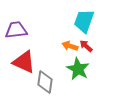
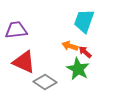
red arrow: moved 1 px left, 6 px down
gray diamond: rotated 65 degrees counterclockwise
